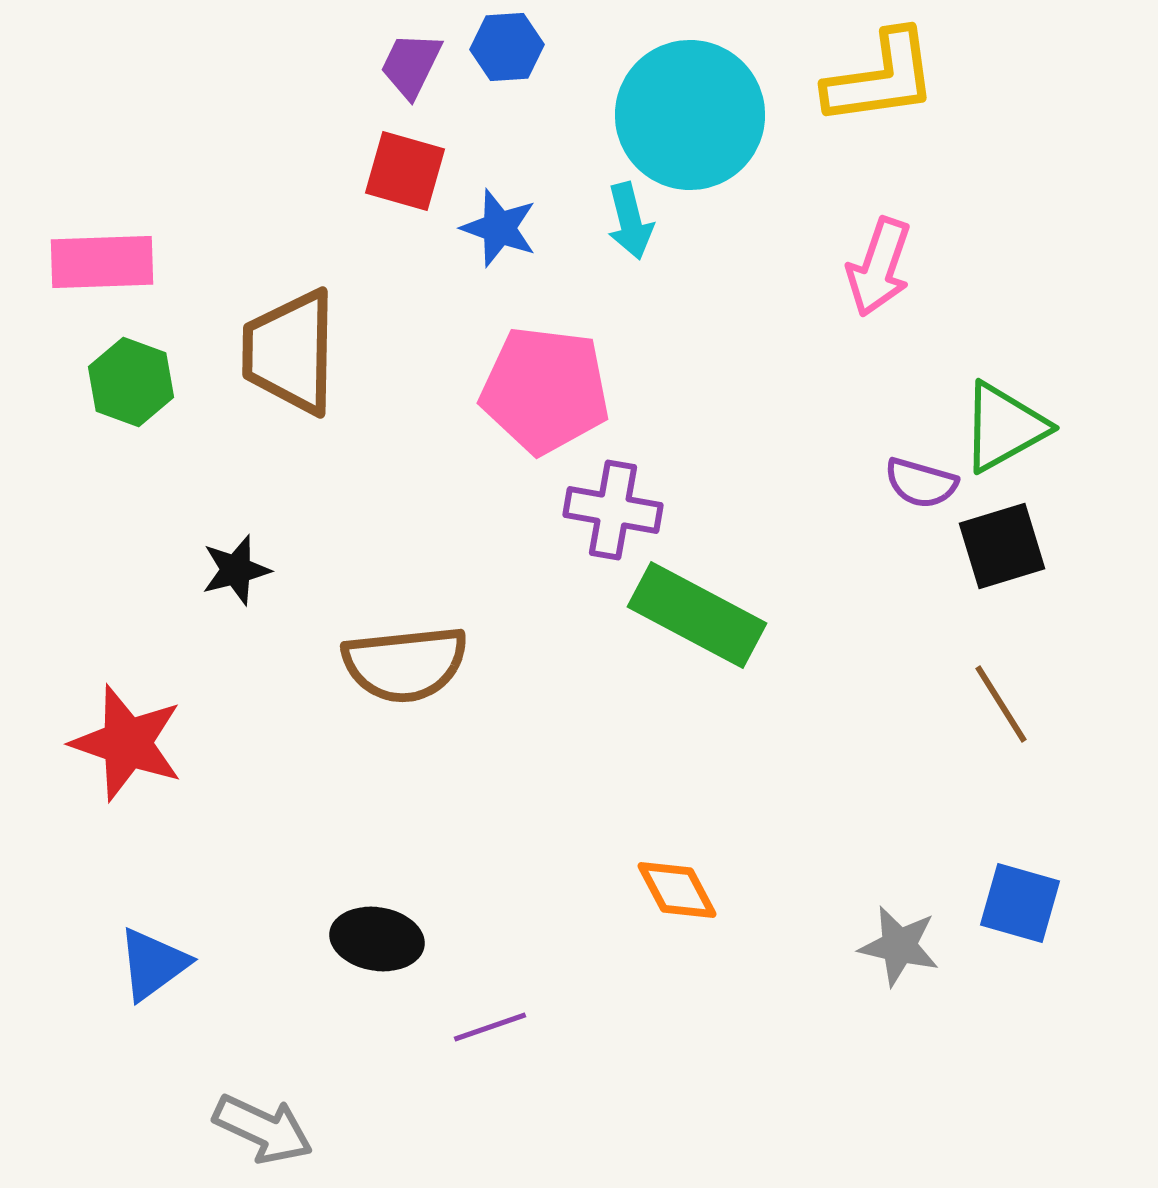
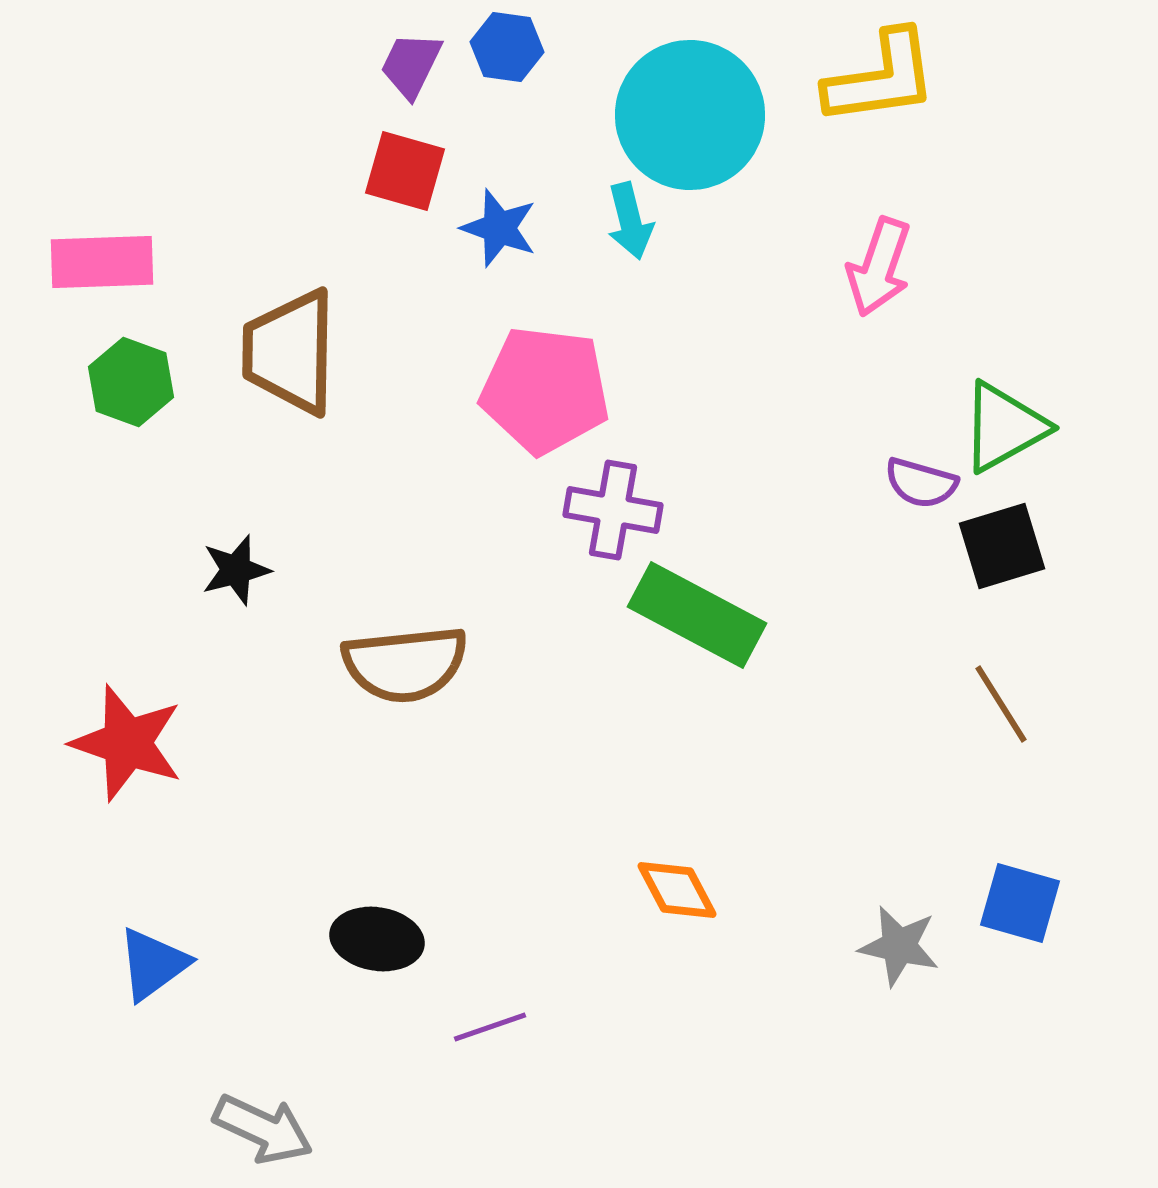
blue hexagon: rotated 12 degrees clockwise
